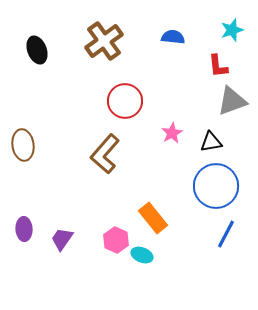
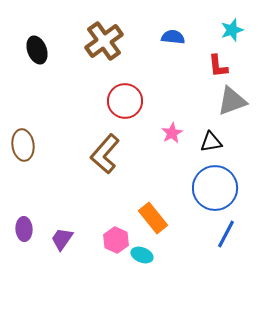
blue circle: moved 1 px left, 2 px down
